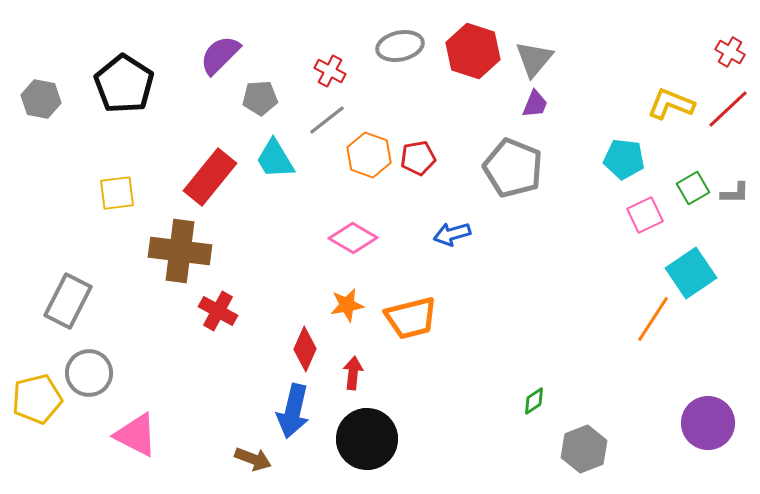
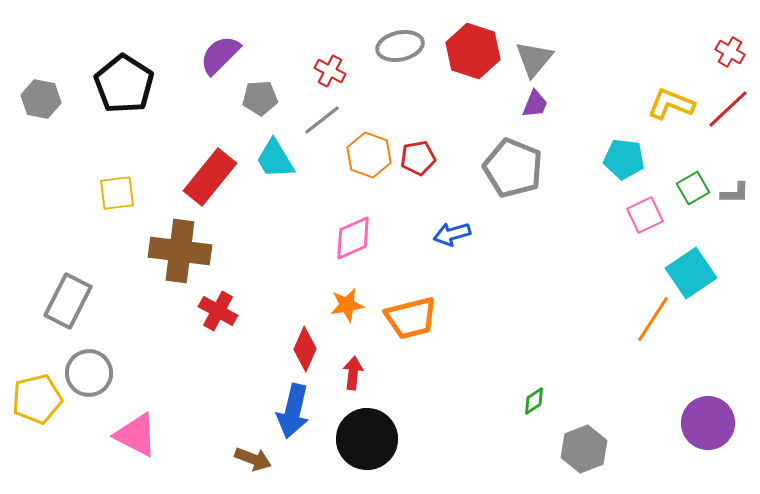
gray line at (327, 120): moved 5 px left
pink diamond at (353, 238): rotated 54 degrees counterclockwise
